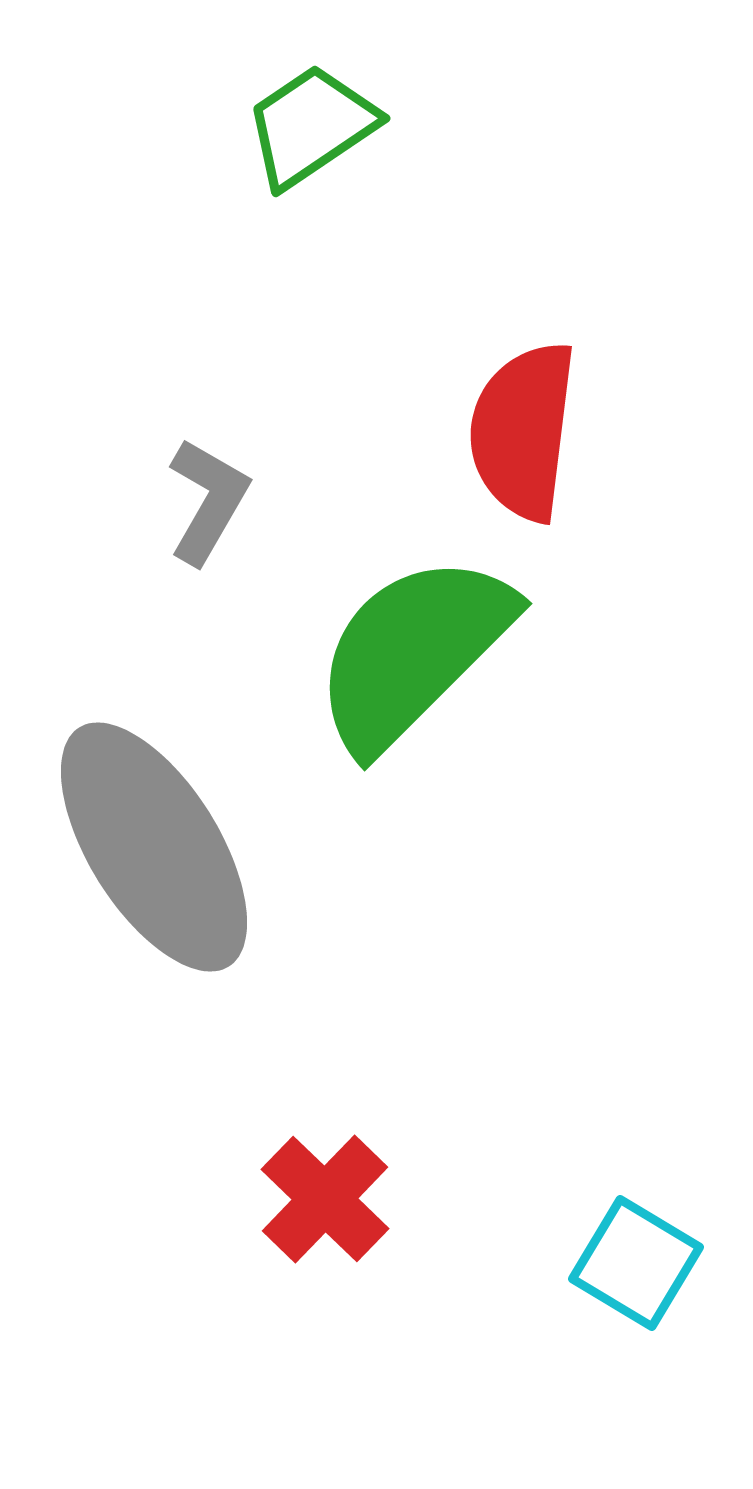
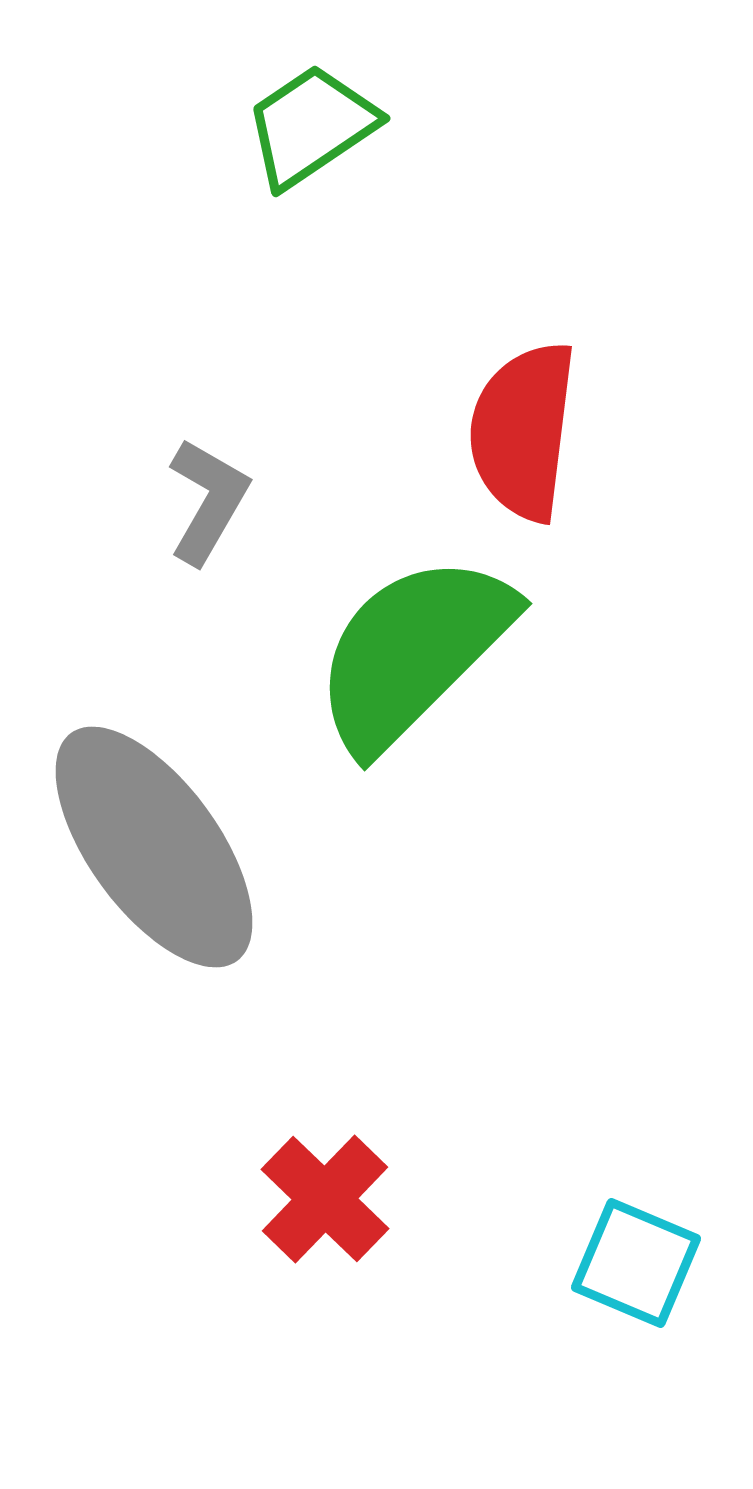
gray ellipse: rotated 4 degrees counterclockwise
cyan square: rotated 8 degrees counterclockwise
